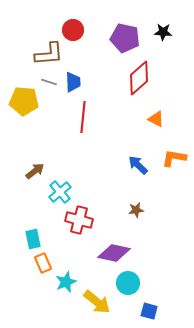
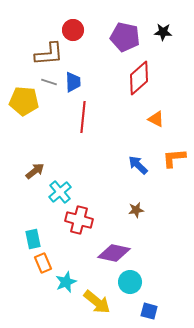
purple pentagon: moved 1 px up
orange L-shape: rotated 15 degrees counterclockwise
cyan circle: moved 2 px right, 1 px up
